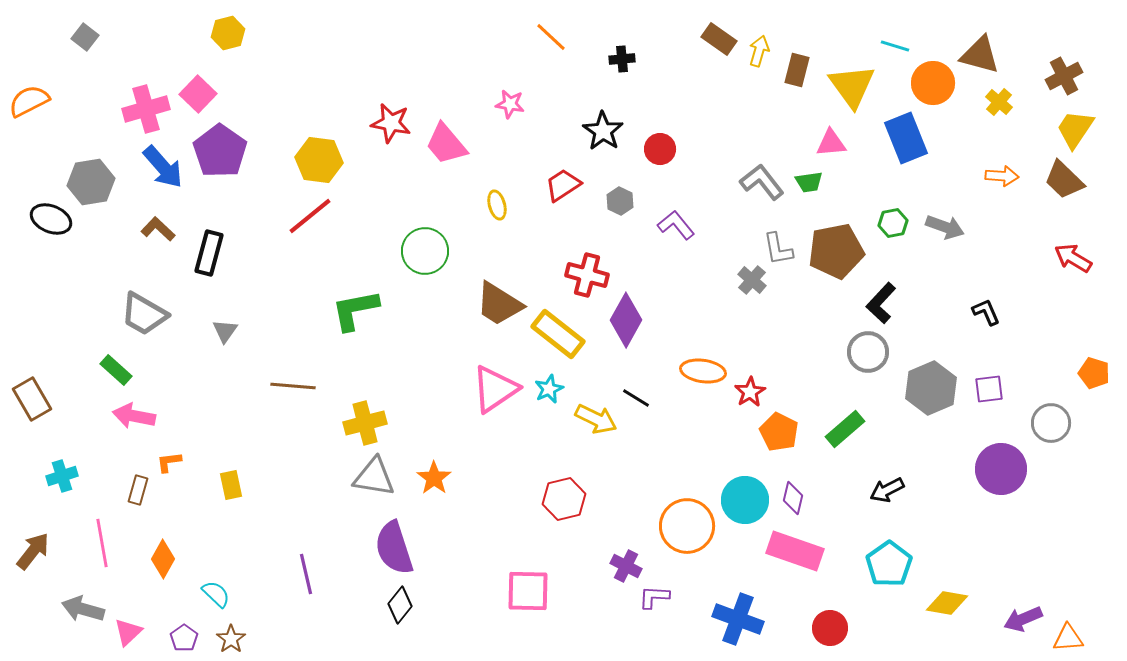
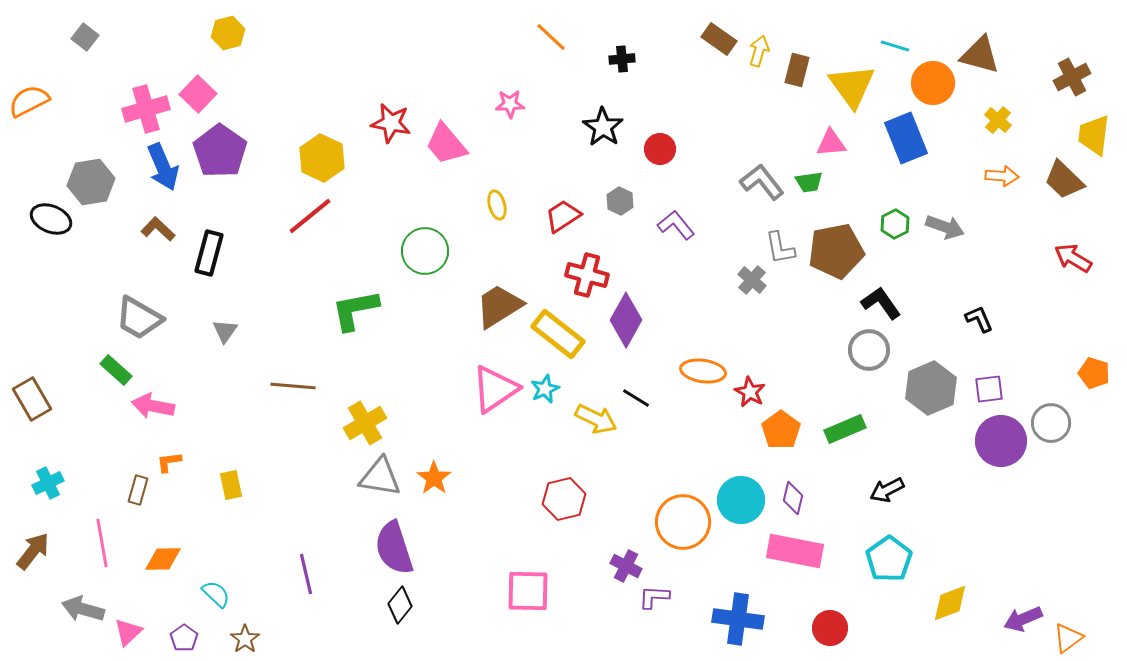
brown cross at (1064, 76): moved 8 px right, 1 px down
yellow cross at (999, 102): moved 1 px left, 18 px down
pink star at (510, 104): rotated 12 degrees counterclockwise
yellow trapezoid at (1075, 129): moved 19 px right, 6 px down; rotated 27 degrees counterclockwise
black star at (603, 131): moved 4 px up
yellow hexagon at (319, 160): moved 3 px right, 2 px up; rotated 18 degrees clockwise
blue arrow at (163, 167): rotated 18 degrees clockwise
red trapezoid at (563, 185): moved 31 px down
green hexagon at (893, 223): moved 2 px right, 1 px down; rotated 16 degrees counterclockwise
gray L-shape at (778, 249): moved 2 px right, 1 px up
black L-shape at (881, 303): rotated 102 degrees clockwise
brown trapezoid at (499, 304): moved 2 px down; rotated 116 degrees clockwise
black L-shape at (986, 312): moved 7 px left, 7 px down
gray trapezoid at (144, 314): moved 5 px left, 4 px down
gray circle at (868, 352): moved 1 px right, 2 px up
cyan star at (549, 389): moved 4 px left
red star at (750, 392): rotated 12 degrees counterclockwise
pink arrow at (134, 416): moved 19 px right, 10 px up
yellow cross at (365, 423): rotated 15 degrees counterclockwise
green rectangle at (845, 429): rotated 18 degrees clockwise
orange pentagon at (779, 432): moved 2 px right, 2 px up; rotated 9 degrees clockwise
purple circle at (1001, 469): moved 28 px up
cyan cross at (62, 476): moved 14 px left, 7 px down; rotated 8 degrees counterclockwise
gray triangle at (374, 477): moved 6 px right
cyan circle at (745, 500): moved 4 px left
orange circle at (687, 526): moved 4 px left, 4 px up
pink rectangle at (795, 551): rotated 8 degrees counterclockwise
orange diamond at (163, 559): rotated 60 degrees clockwise
cyan pentagon at (889, 564): moved 5 px up
yellow diamond at (947, 603): moved 3 px right; rotated 30 degrees counterclockwise
blue cross at (738, 619): rotated 12 degrees counterclockwise
orange triangle at (1068, 638): rotated 32 degrees counterclockwise
brown star at (231, 639): moved 14 px right
